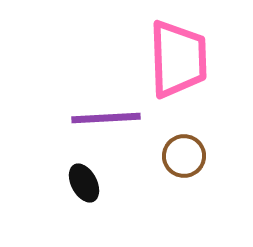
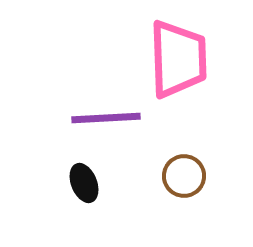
brown circle: moved 20 px down
black ellipse: rotated 6 degrees clockwise
